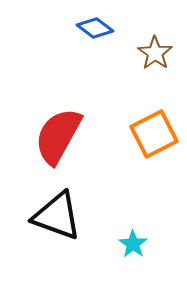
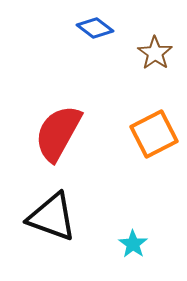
red semicircle: moved 3 px up
black triangle: moved 5 px left, 1 px down
